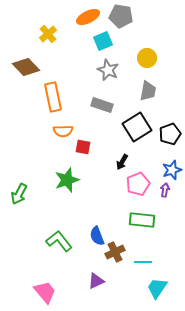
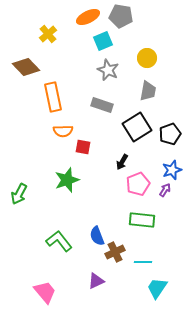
purple arrow: rotated 24 degrees clockwise
